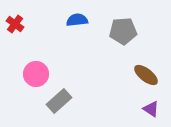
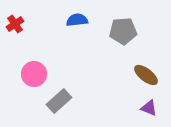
red cross: rotated 18 degrees clockwise
pink circle: moved 2 px left
purple triangle: moved 2 px left, 1 px up; rotated 12 degrees counterclockwise
